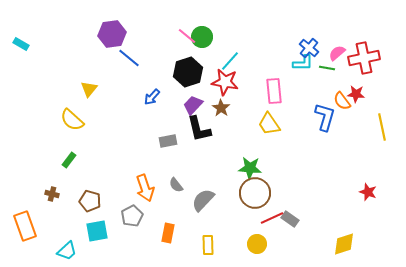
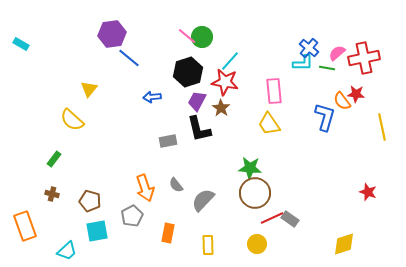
blue arrow at (152, 97): rotated 42 degrees clockwise
purple trapezoid at (193, 105): moved 4 px right, 4 px up; rotated 15 degrees counterclockwise
green rectangle at (69, 160): moved 15 px left, 1 px up
